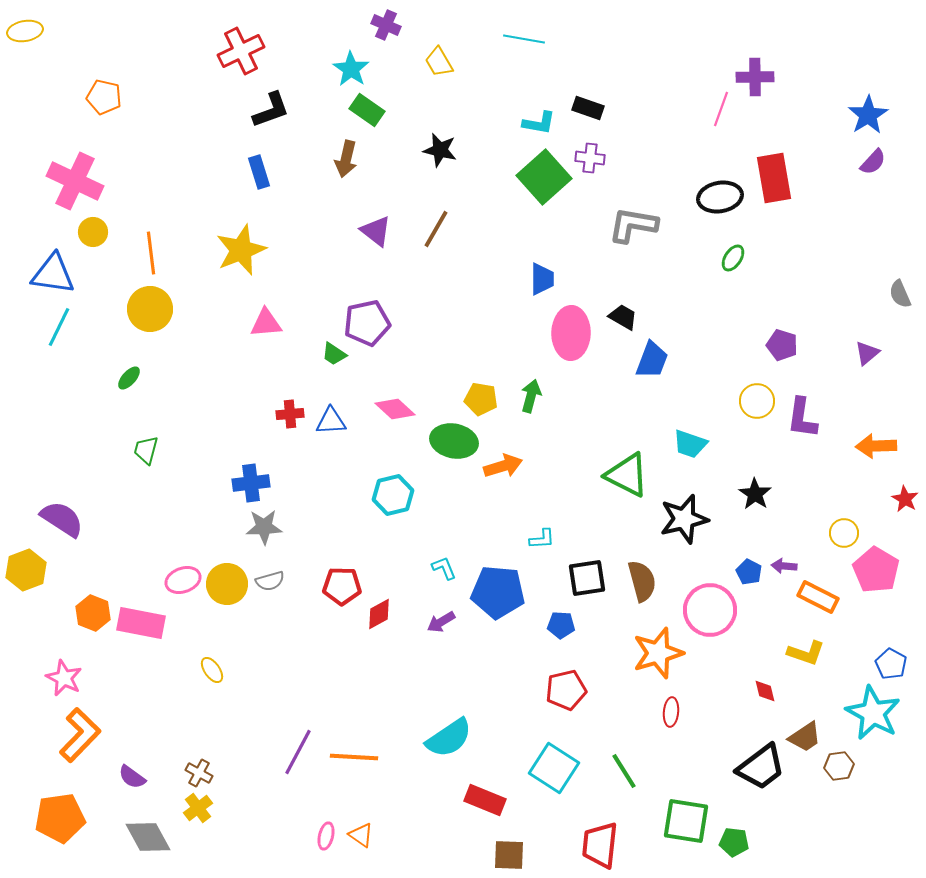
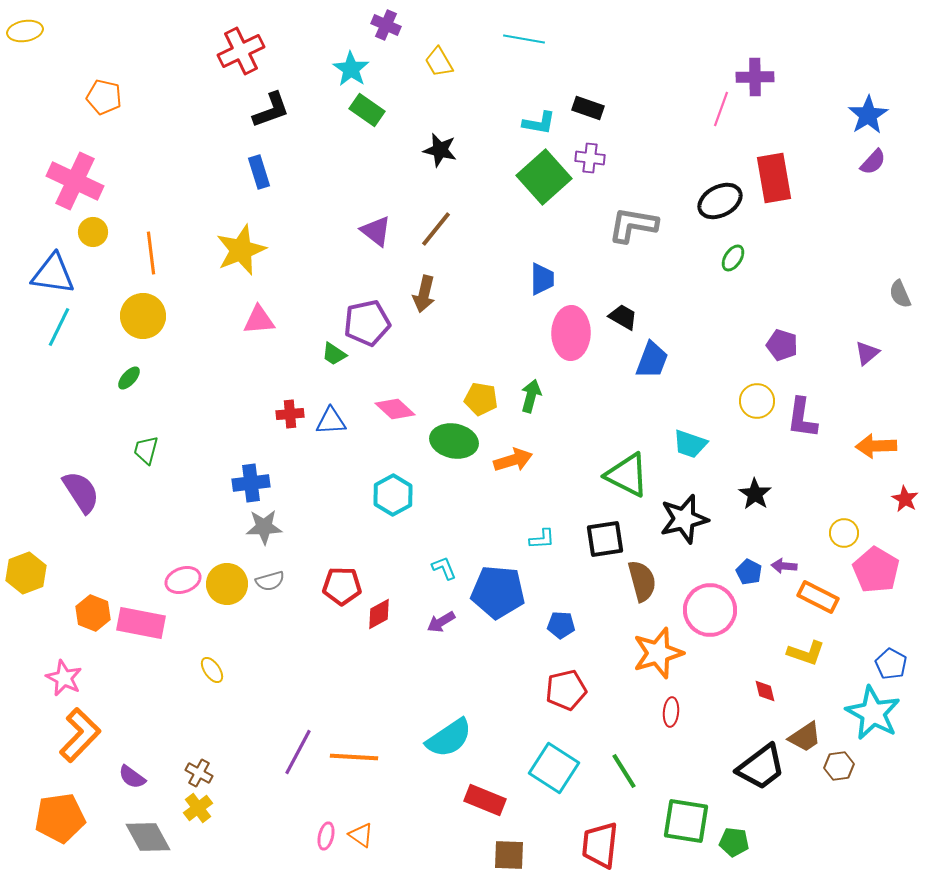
brown arrow at (346, 159): moved 78 px right, 135 px down
black ellipse at (720, 197): moved 4 px down; rotated 18 degrees counterclockwise
brown line at (436, 229): rotated 9 degrees clockwise
yellow circle at (150, 309): moved 7 px left, 7 px down
pink triangle at (266, 323): moved 7 px left, 3 px up
orange arrow at (503, 466): moved 10 px right, 6 px up
cyan hexagon at (393, 495): rotated 15 degrees counterclockwise
purple semicircle at (62, 519): moved 19 px right, 27 px up; rotated 24 degrees clockwise
yellow hexagon at (26, 570): moved 3 px down
black square at (587, 578): moved 18 px right, 39 px up
